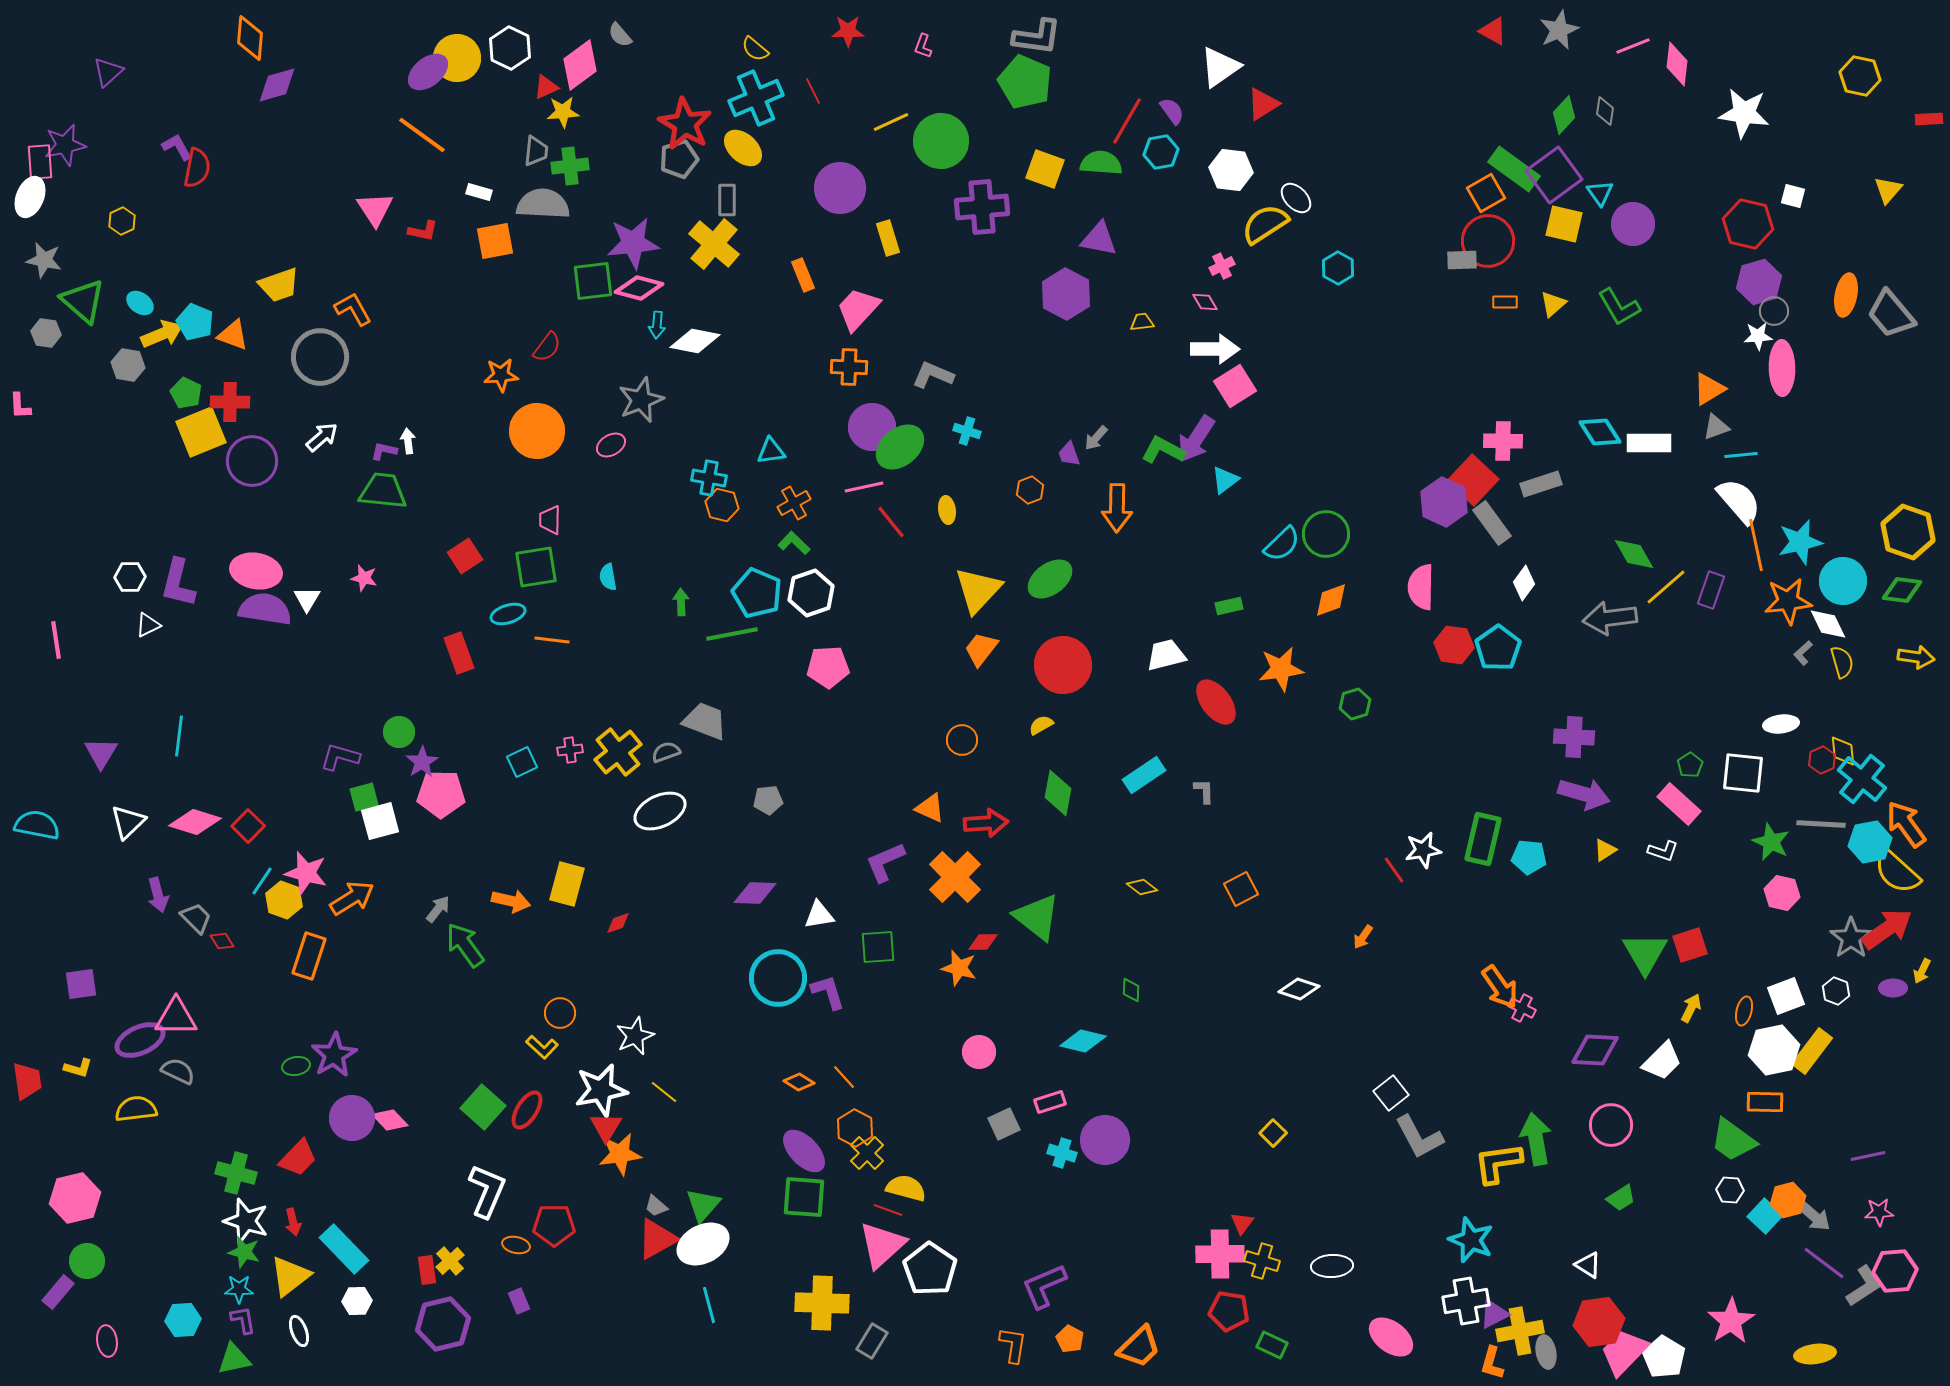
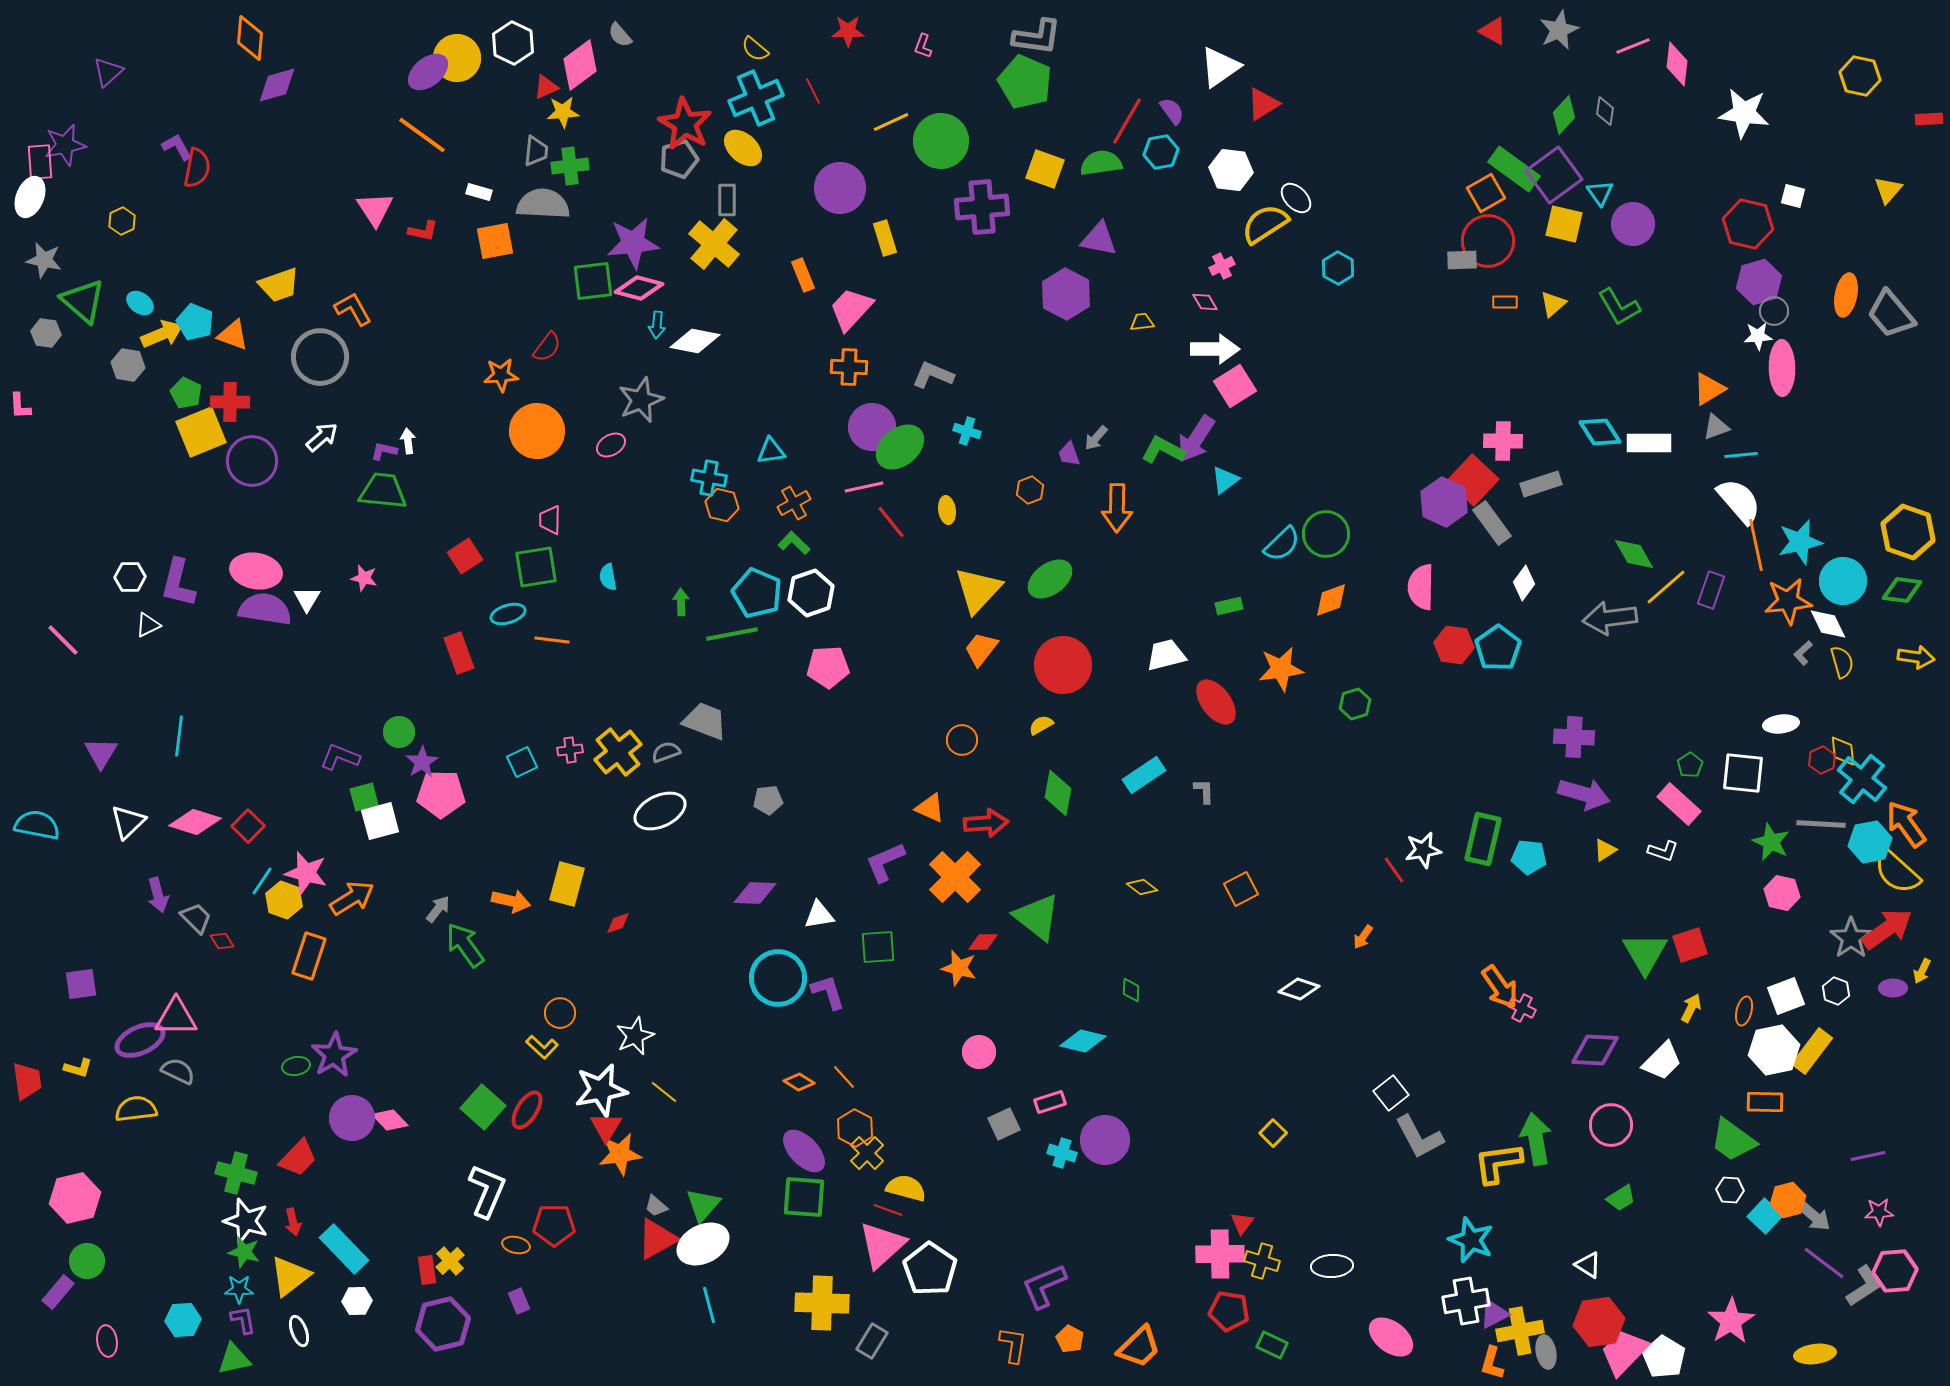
white hexagon at (510, 48): moved 3 px right, 5 px up
green semicircle at (1101, 163): rotated 12 degrees counterclockwise
yellow rectangle at (888, 238): moved 3 px left
pink trapezoid at (858, 309): moved 7 px left
pink line at (56, 640): moved 7 px right; rotated 36 degrees counterclockwise
purple L-shape at (340, 757): rotated 6 degrees clockwise
